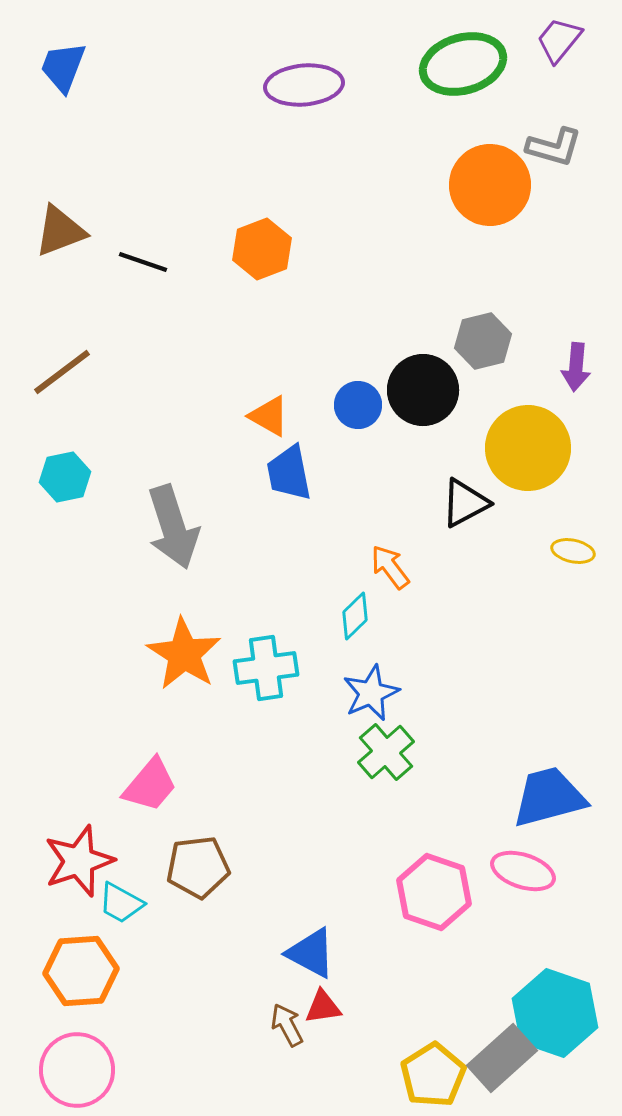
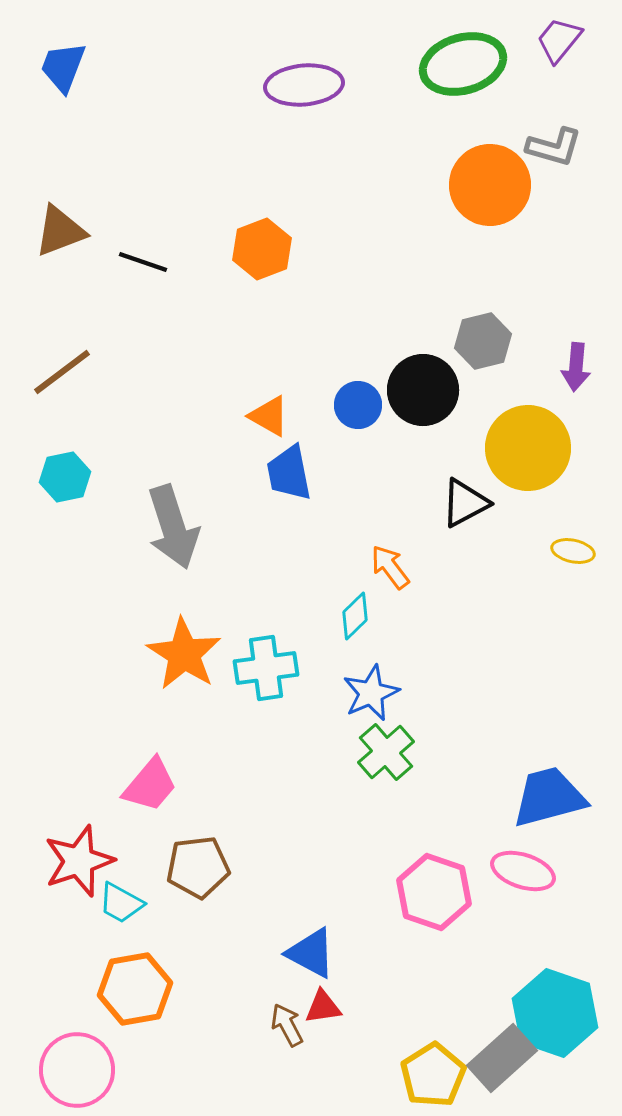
orange hexagon at (81, 971): moved 54 px right, 18 px down; rotated 6 degrees counterclockwise
